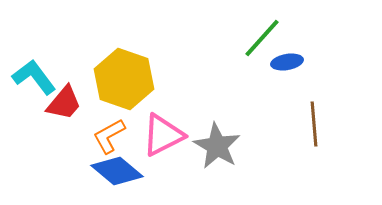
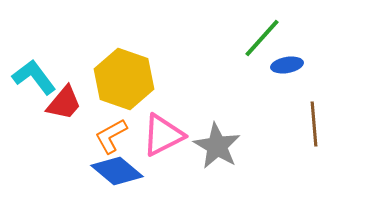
blue ellipse: moved 3 px down
orange L-shape: moved 2 px right
